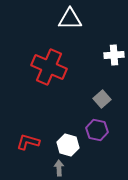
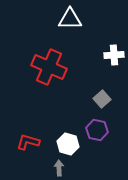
white hexagon: moved 1 px up
